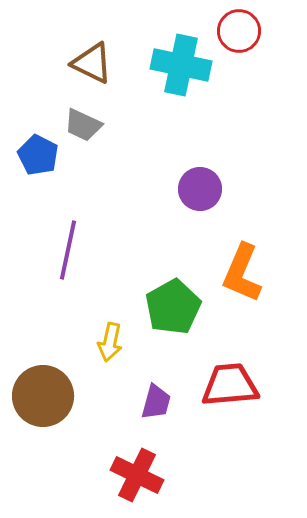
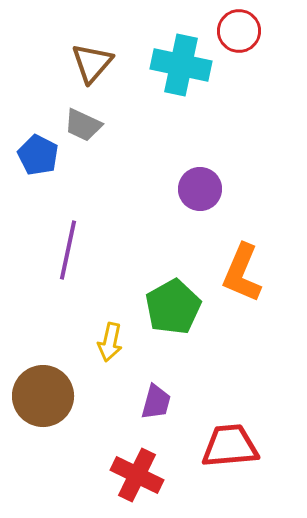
brown triangle: rotated 45 degrees clockwise
red trapezoid: moved 61 px down
